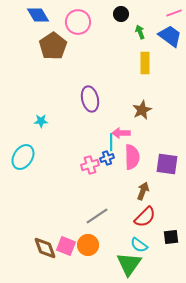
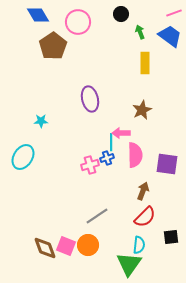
pink semicircle: moved 3 px right, 2 px up
cyan semicircle: rotated 120 degrees counterclockwise
